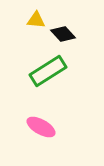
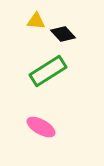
yellow triangle: moved 1 px down
